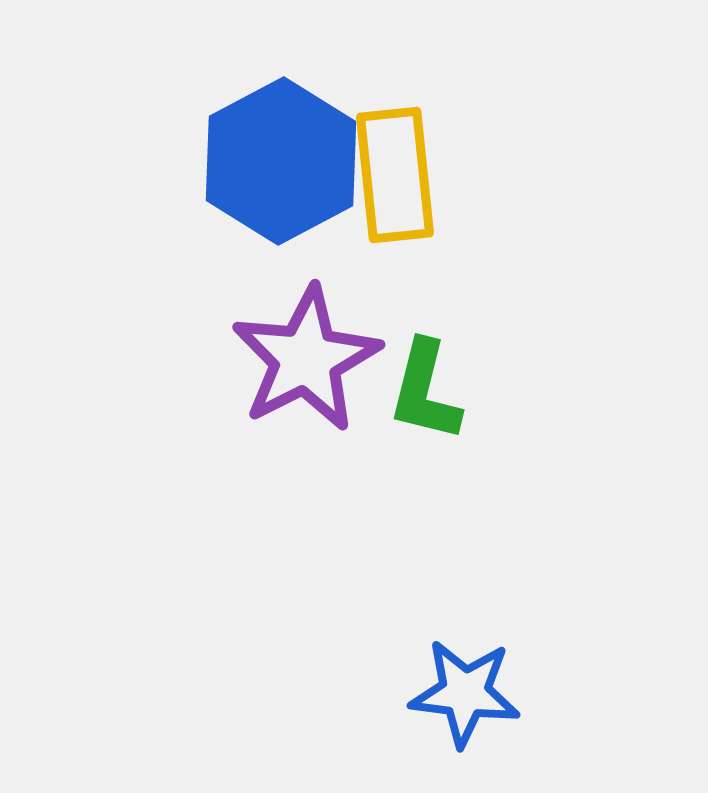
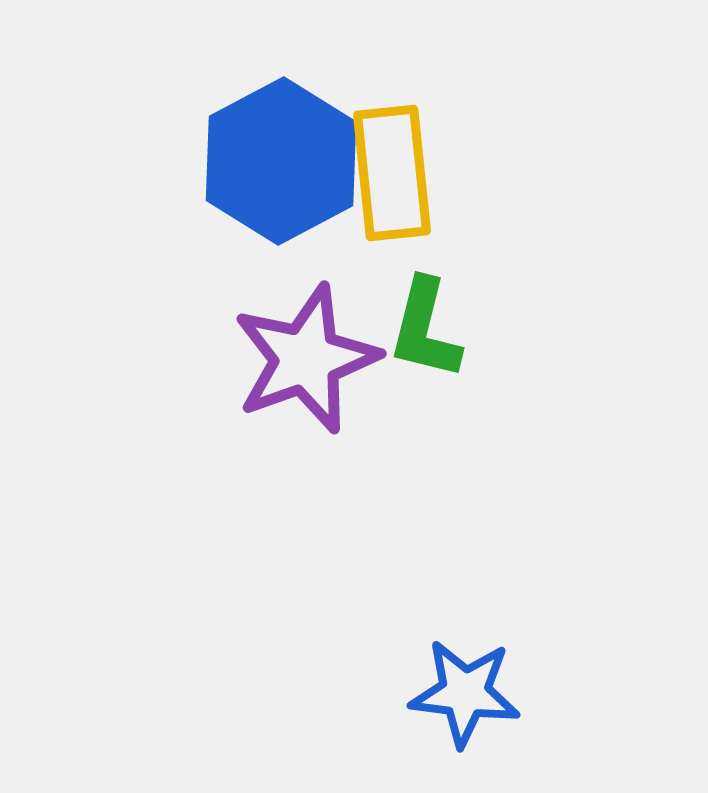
yellow rectangle: moved 3 px left, 2 px up
purple star: rotated 7 degrees clockwise
green L-shape: moved 62 px up
